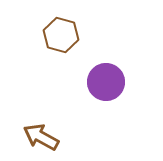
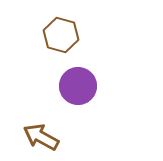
purple circle: moved 28 px left, 4 px down
